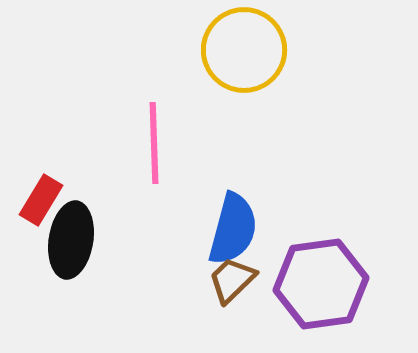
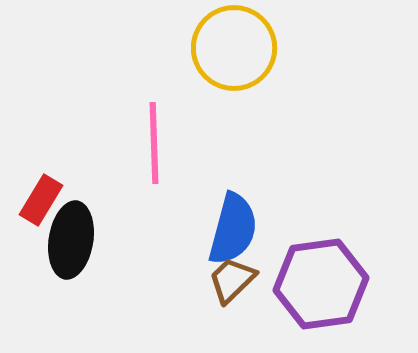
yellow circle: moved 10 px left, 2 px up
